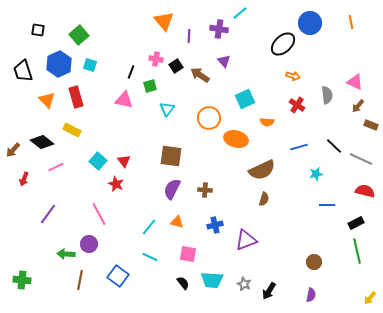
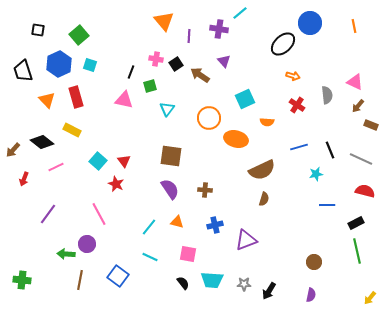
orange line at (351, 22): moved 3 px right, 4 px down
black square at (176, 66): moved 2 px up
black line at (334, 146): moved 4 px left, 4 px down; rotated 24 degrees clockwise
purple semicircle at (172, 189): moved 2 px left; rotated 120 degrees clockwise
purple circle at (89, 244): moved 2 px left
gray star at (244, 284): rotated 24 degrees counterclockwise
